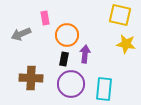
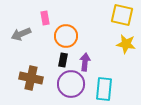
yellow square: moved 2 px right
orange circle: moved 1 px left, 1 px down
purple arrow: moved 8 px down
black rectangle: moved 1 px left, 1 px down
brown cross: rotated 10 degrees clockwise
